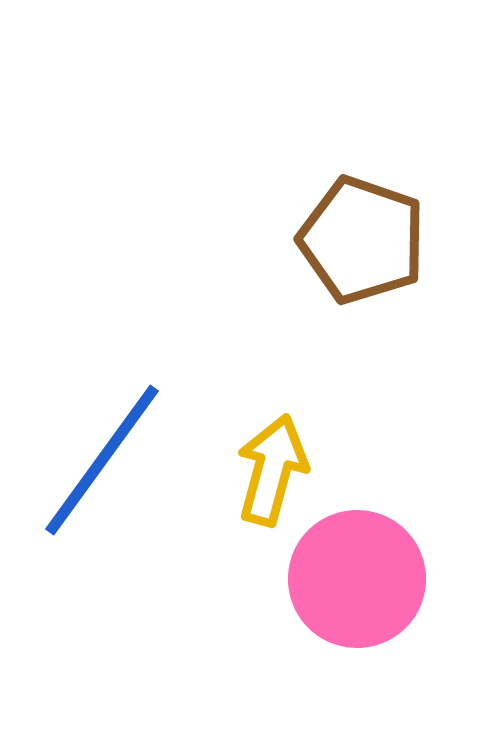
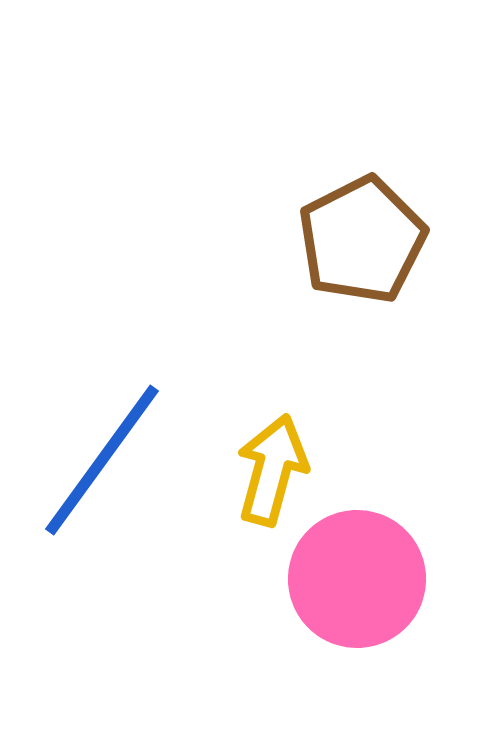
brown pentagon: rotated 26 degrees clockwise
